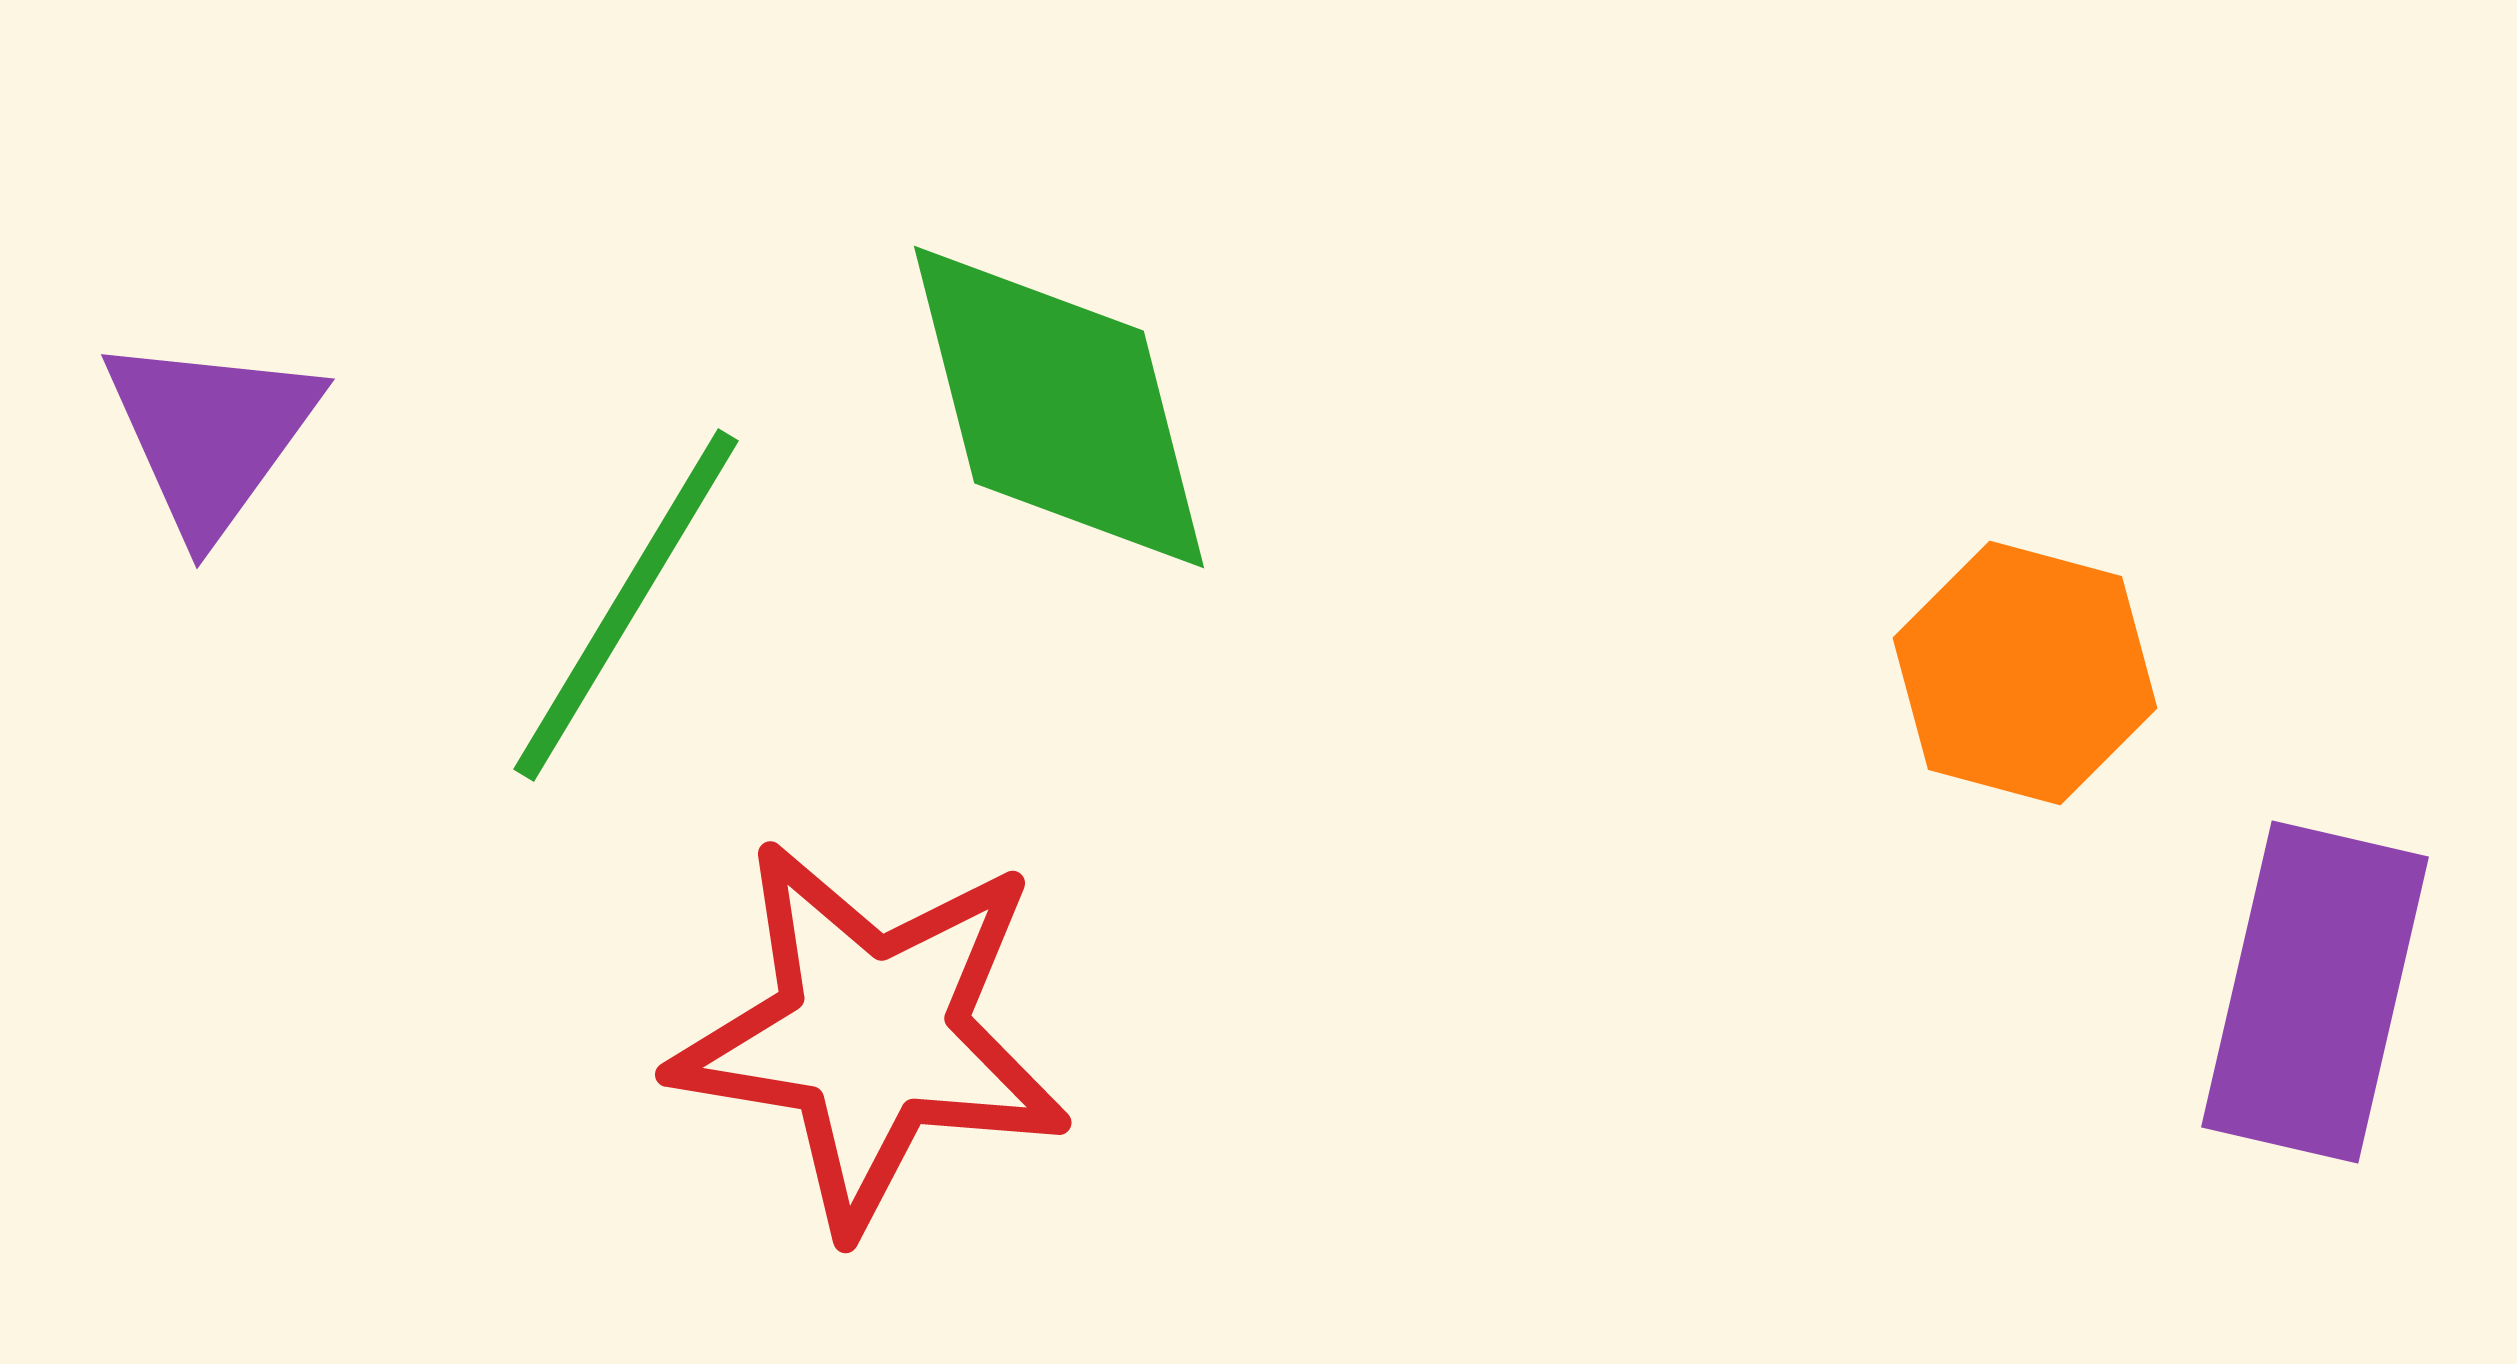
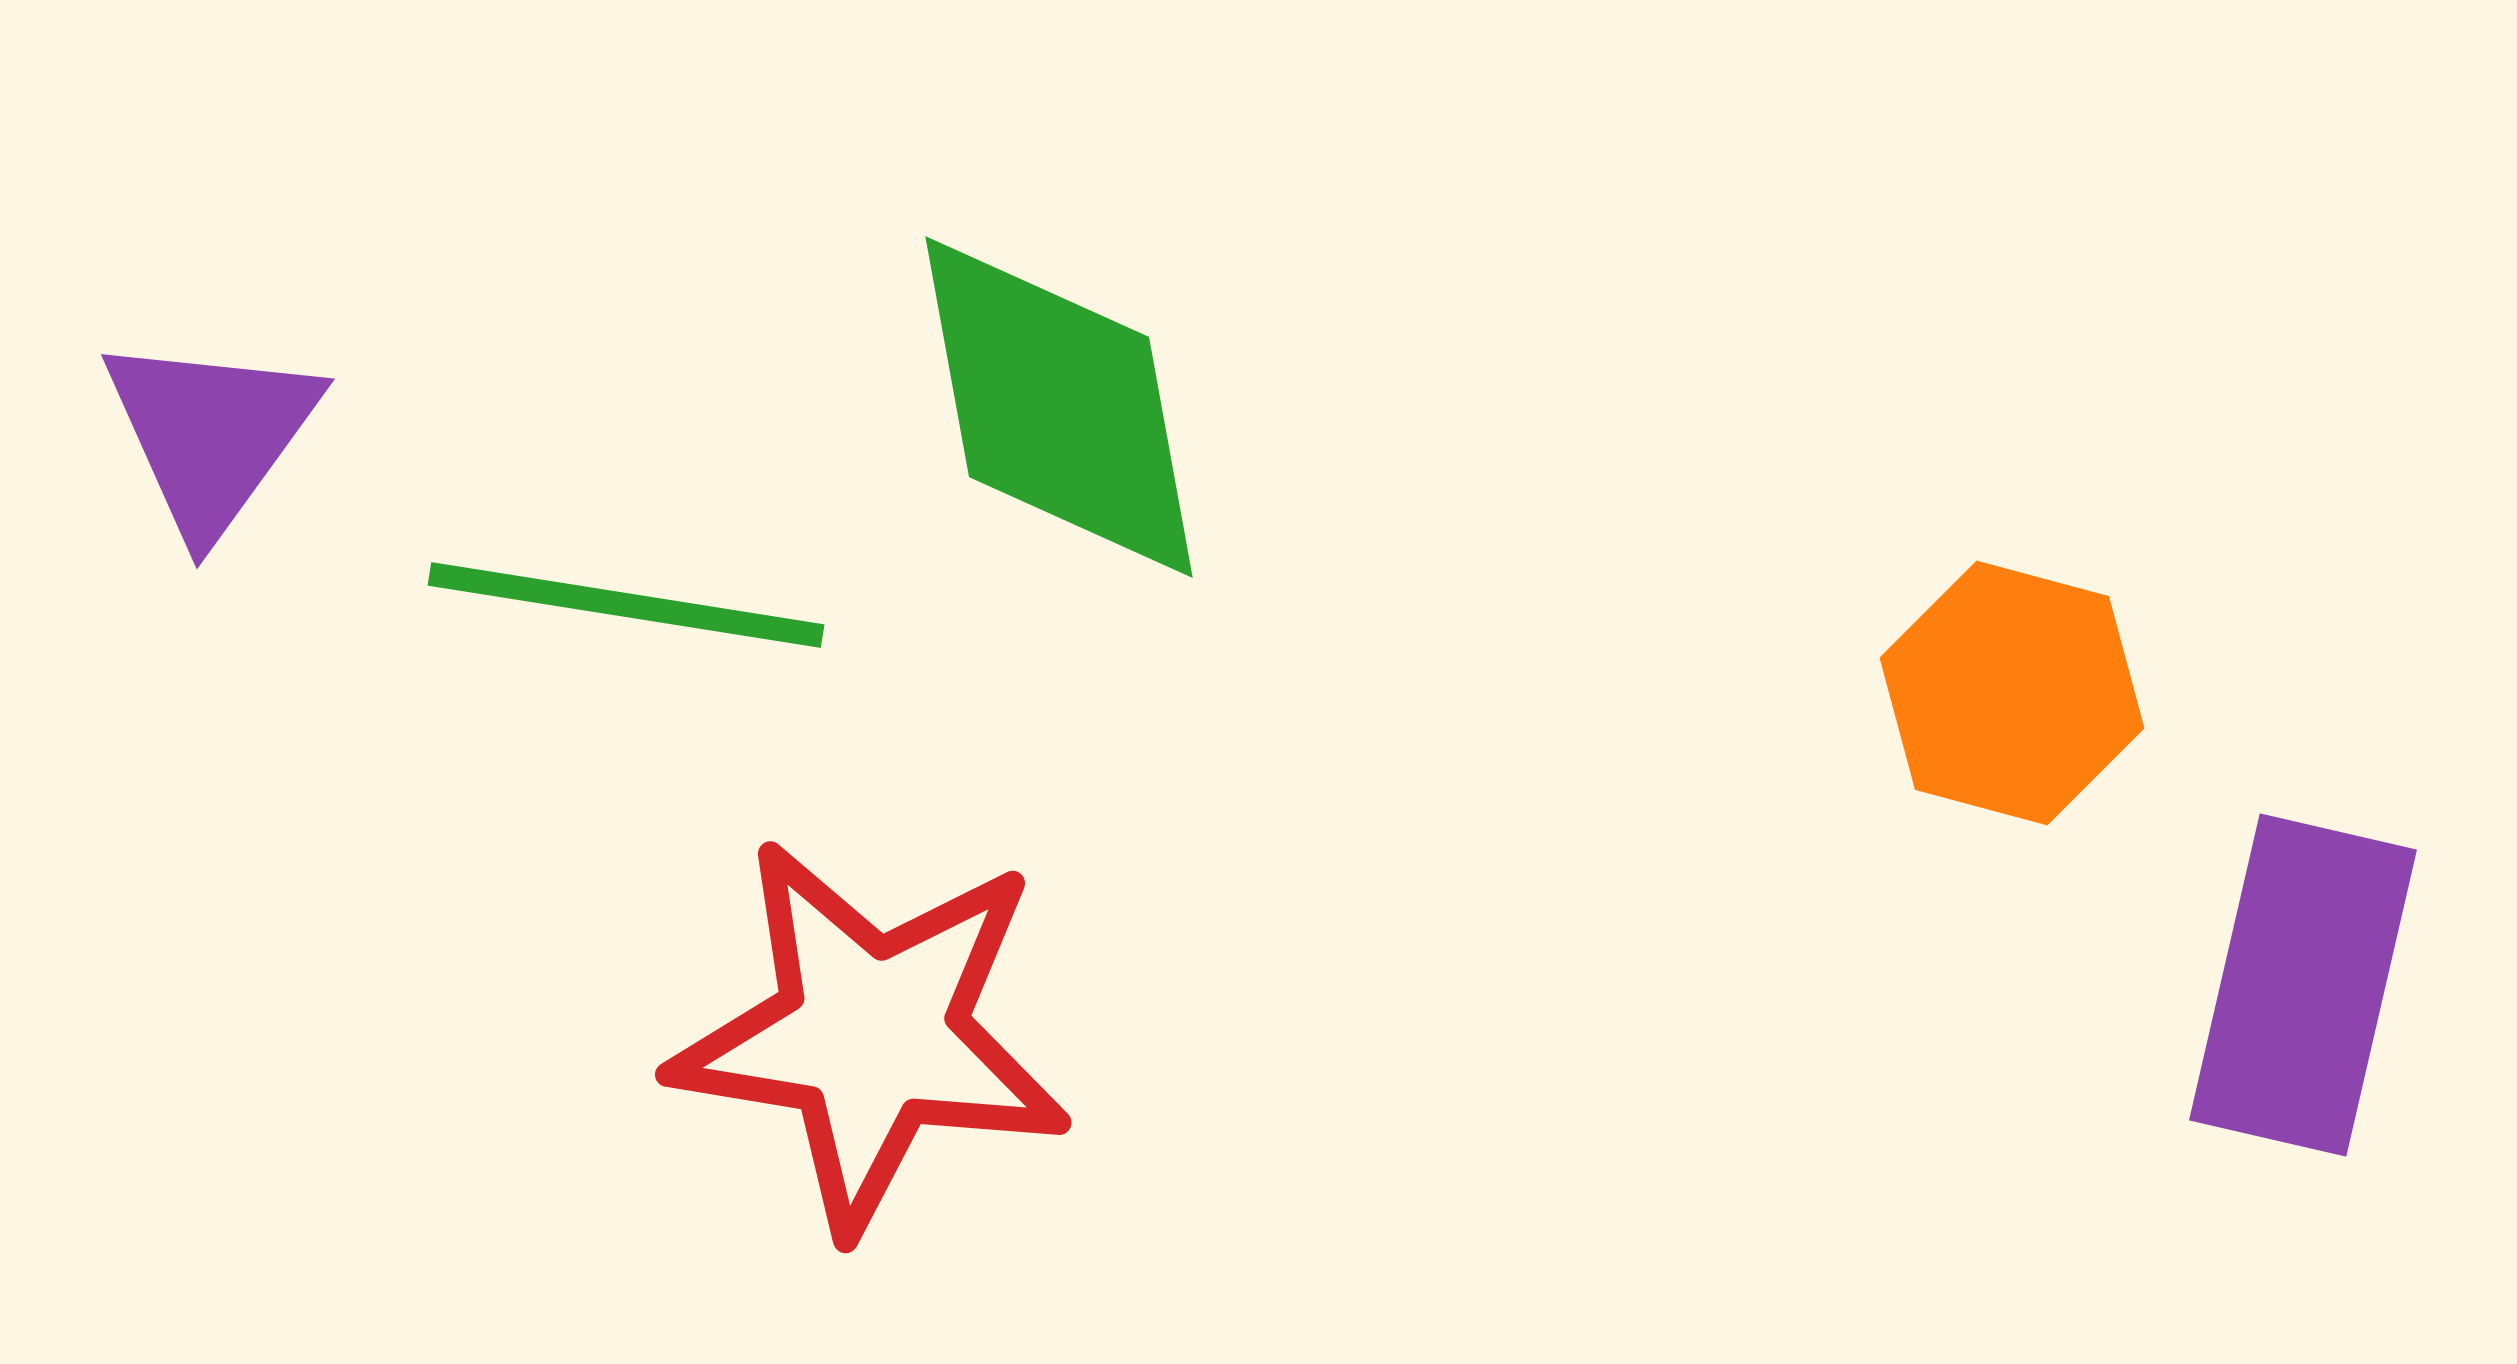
green diamond: rotated 4 degrees clockwise
green line: rotated 68 degrees clockwise
orange hexagon: moved 13 px left, 20 px down
purple rectangle: moved 12 px left, 7 px up
